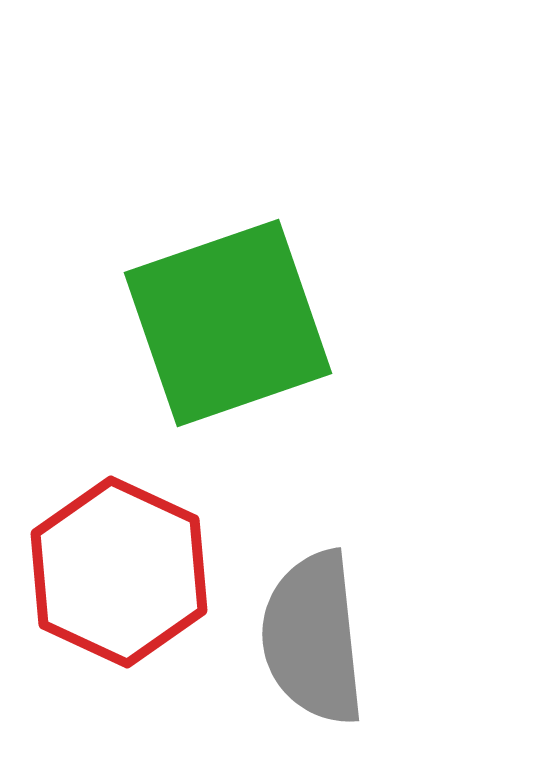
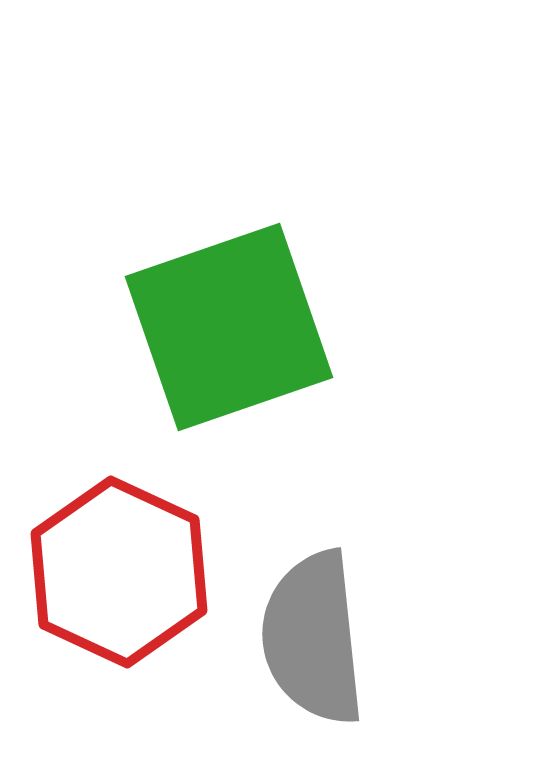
green square: moved 1 px right, 4 px down
